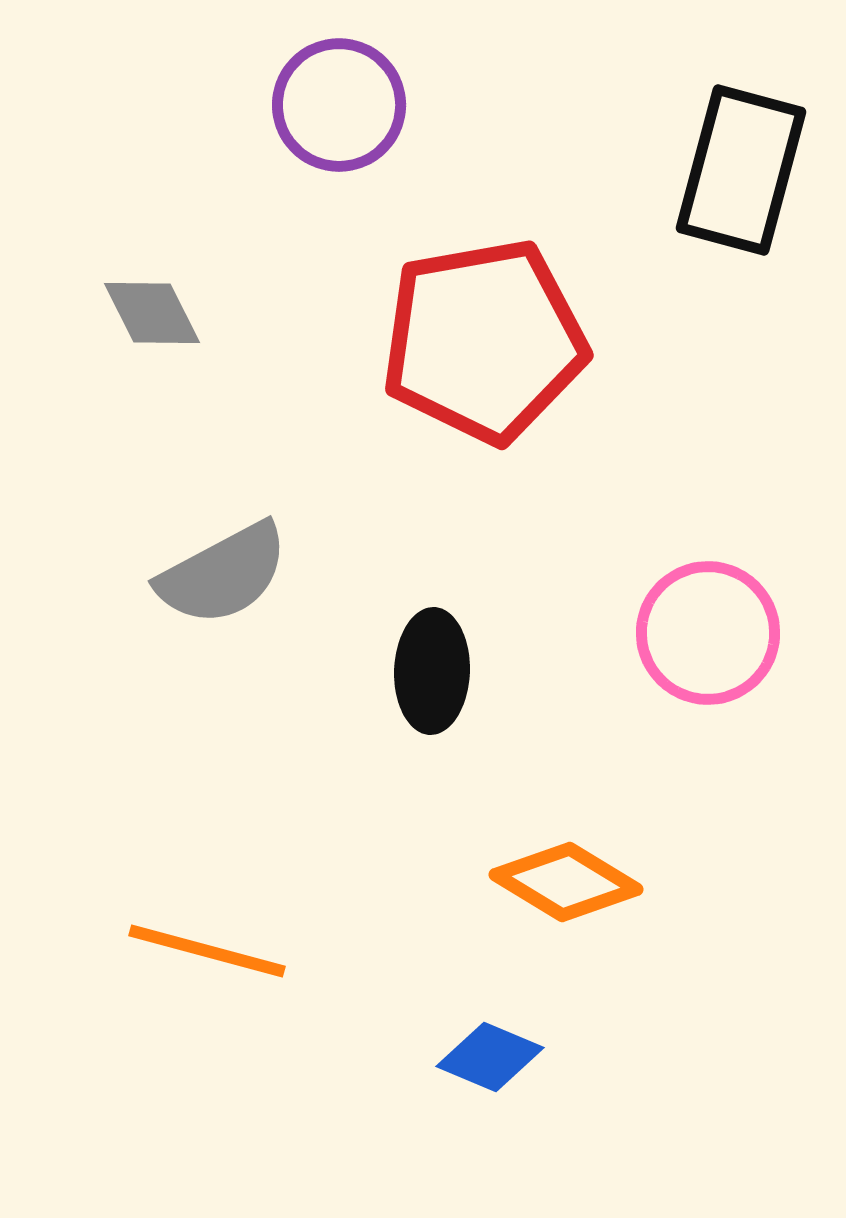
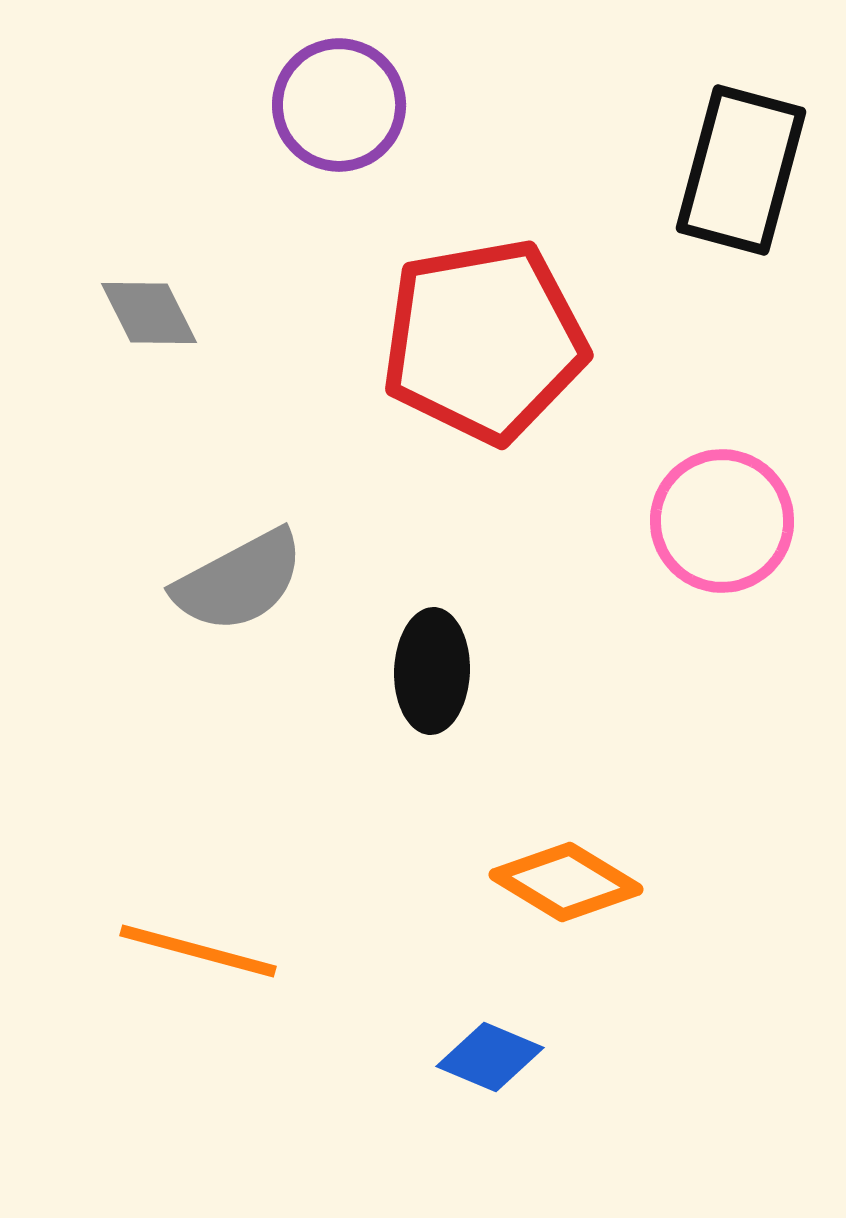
gray diamond: moved 3 px left
gray semicircle: moved 16 px right, 7 px down
pink circle: moved 14 px right, 112 px up
orange line: moved 9 px left
